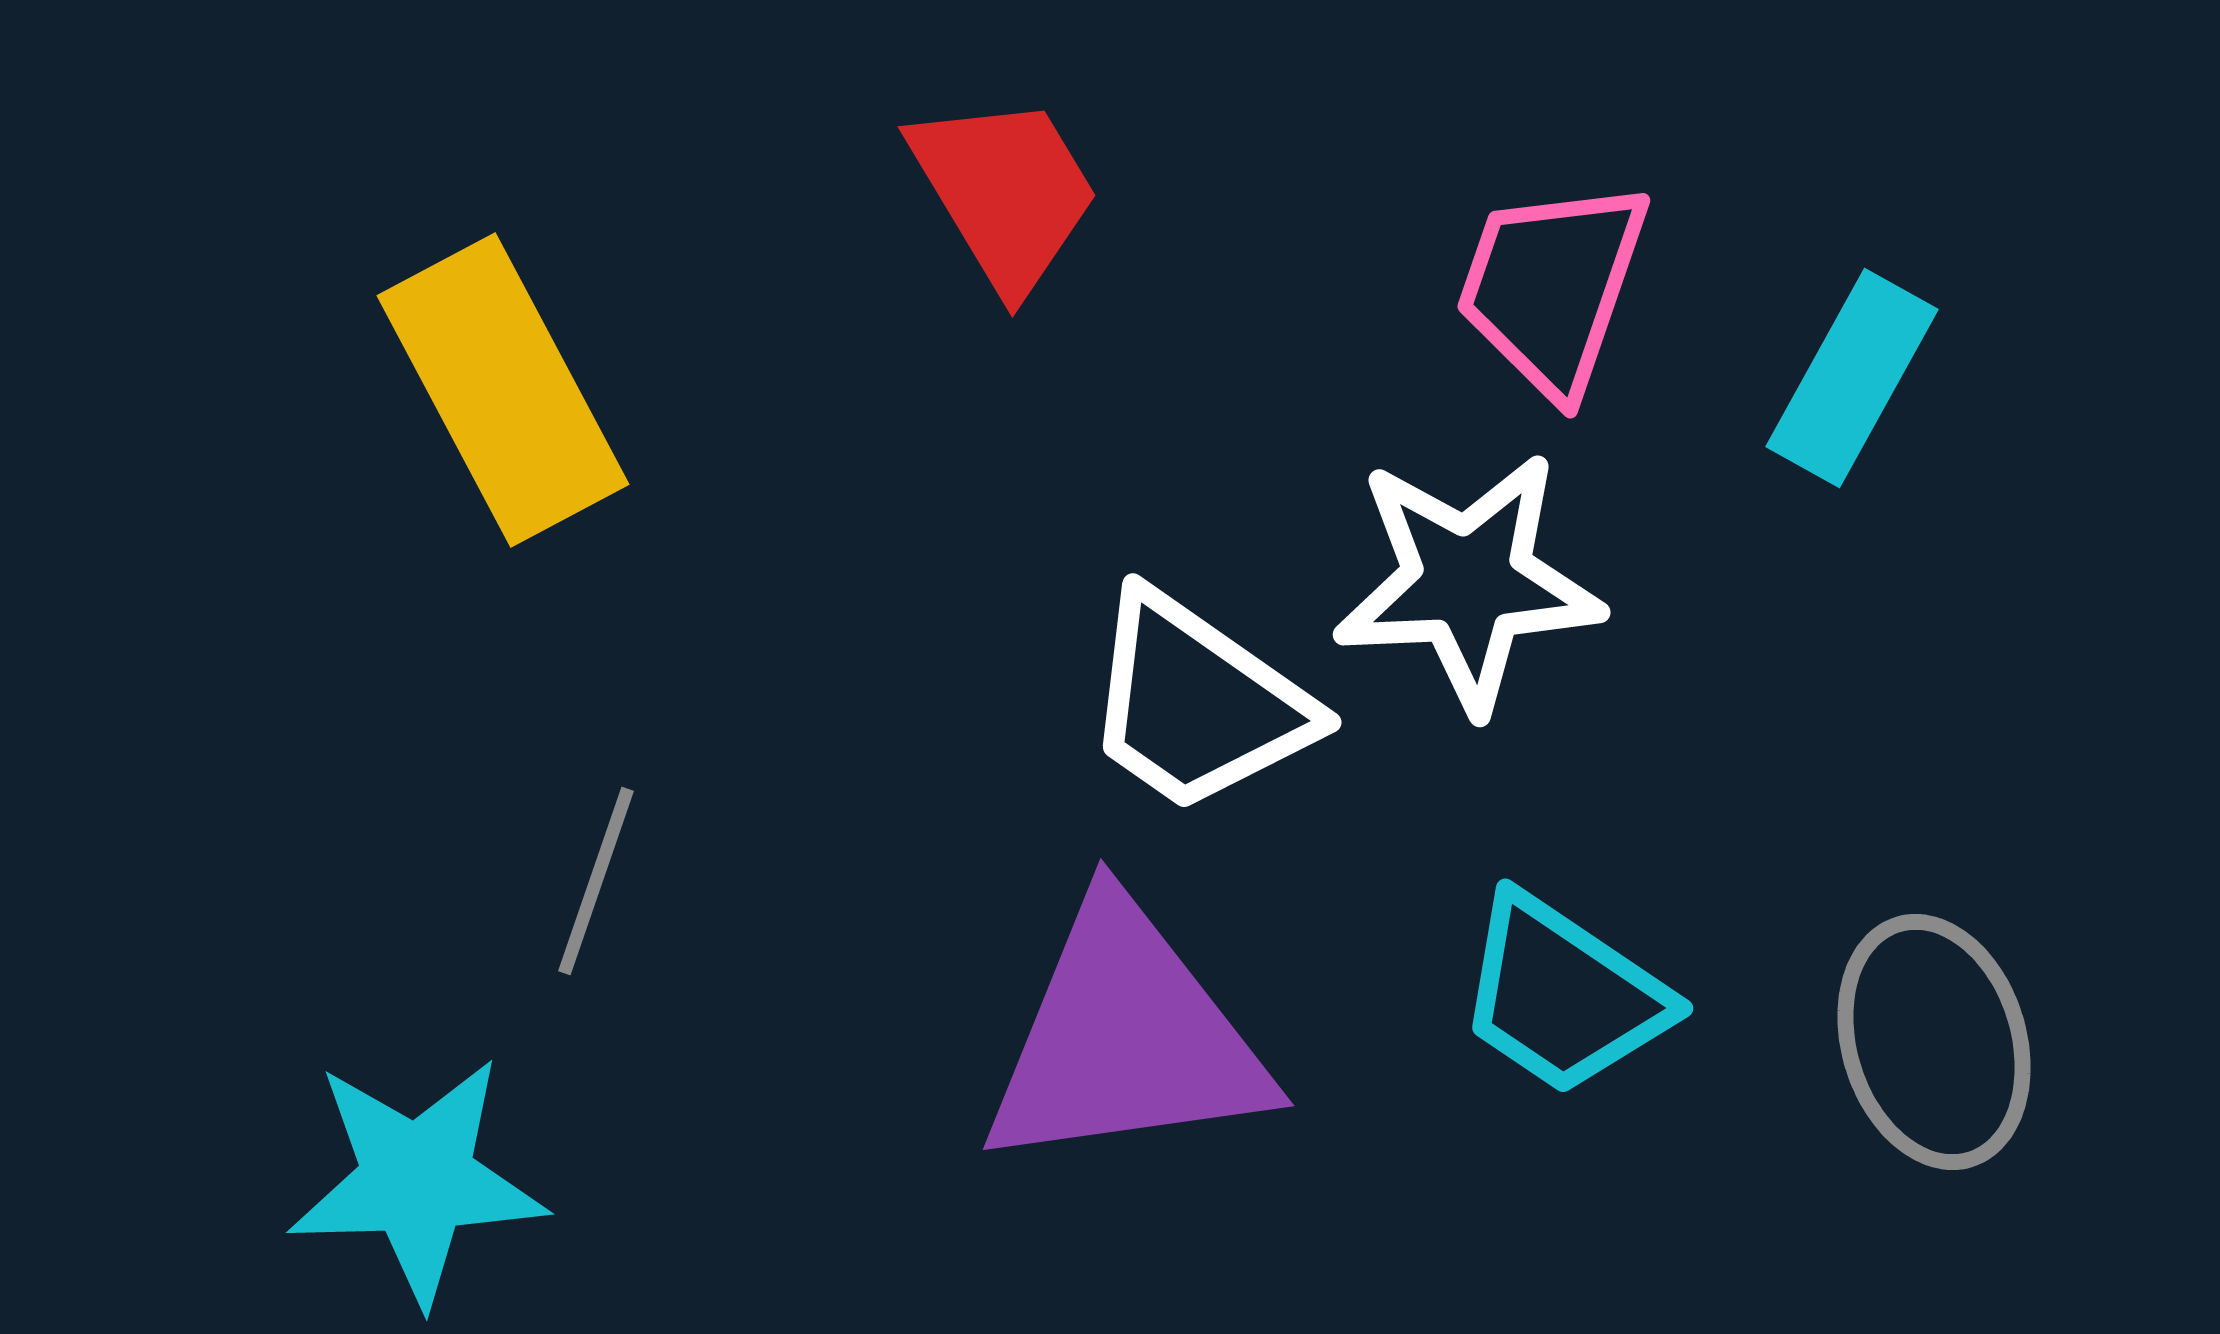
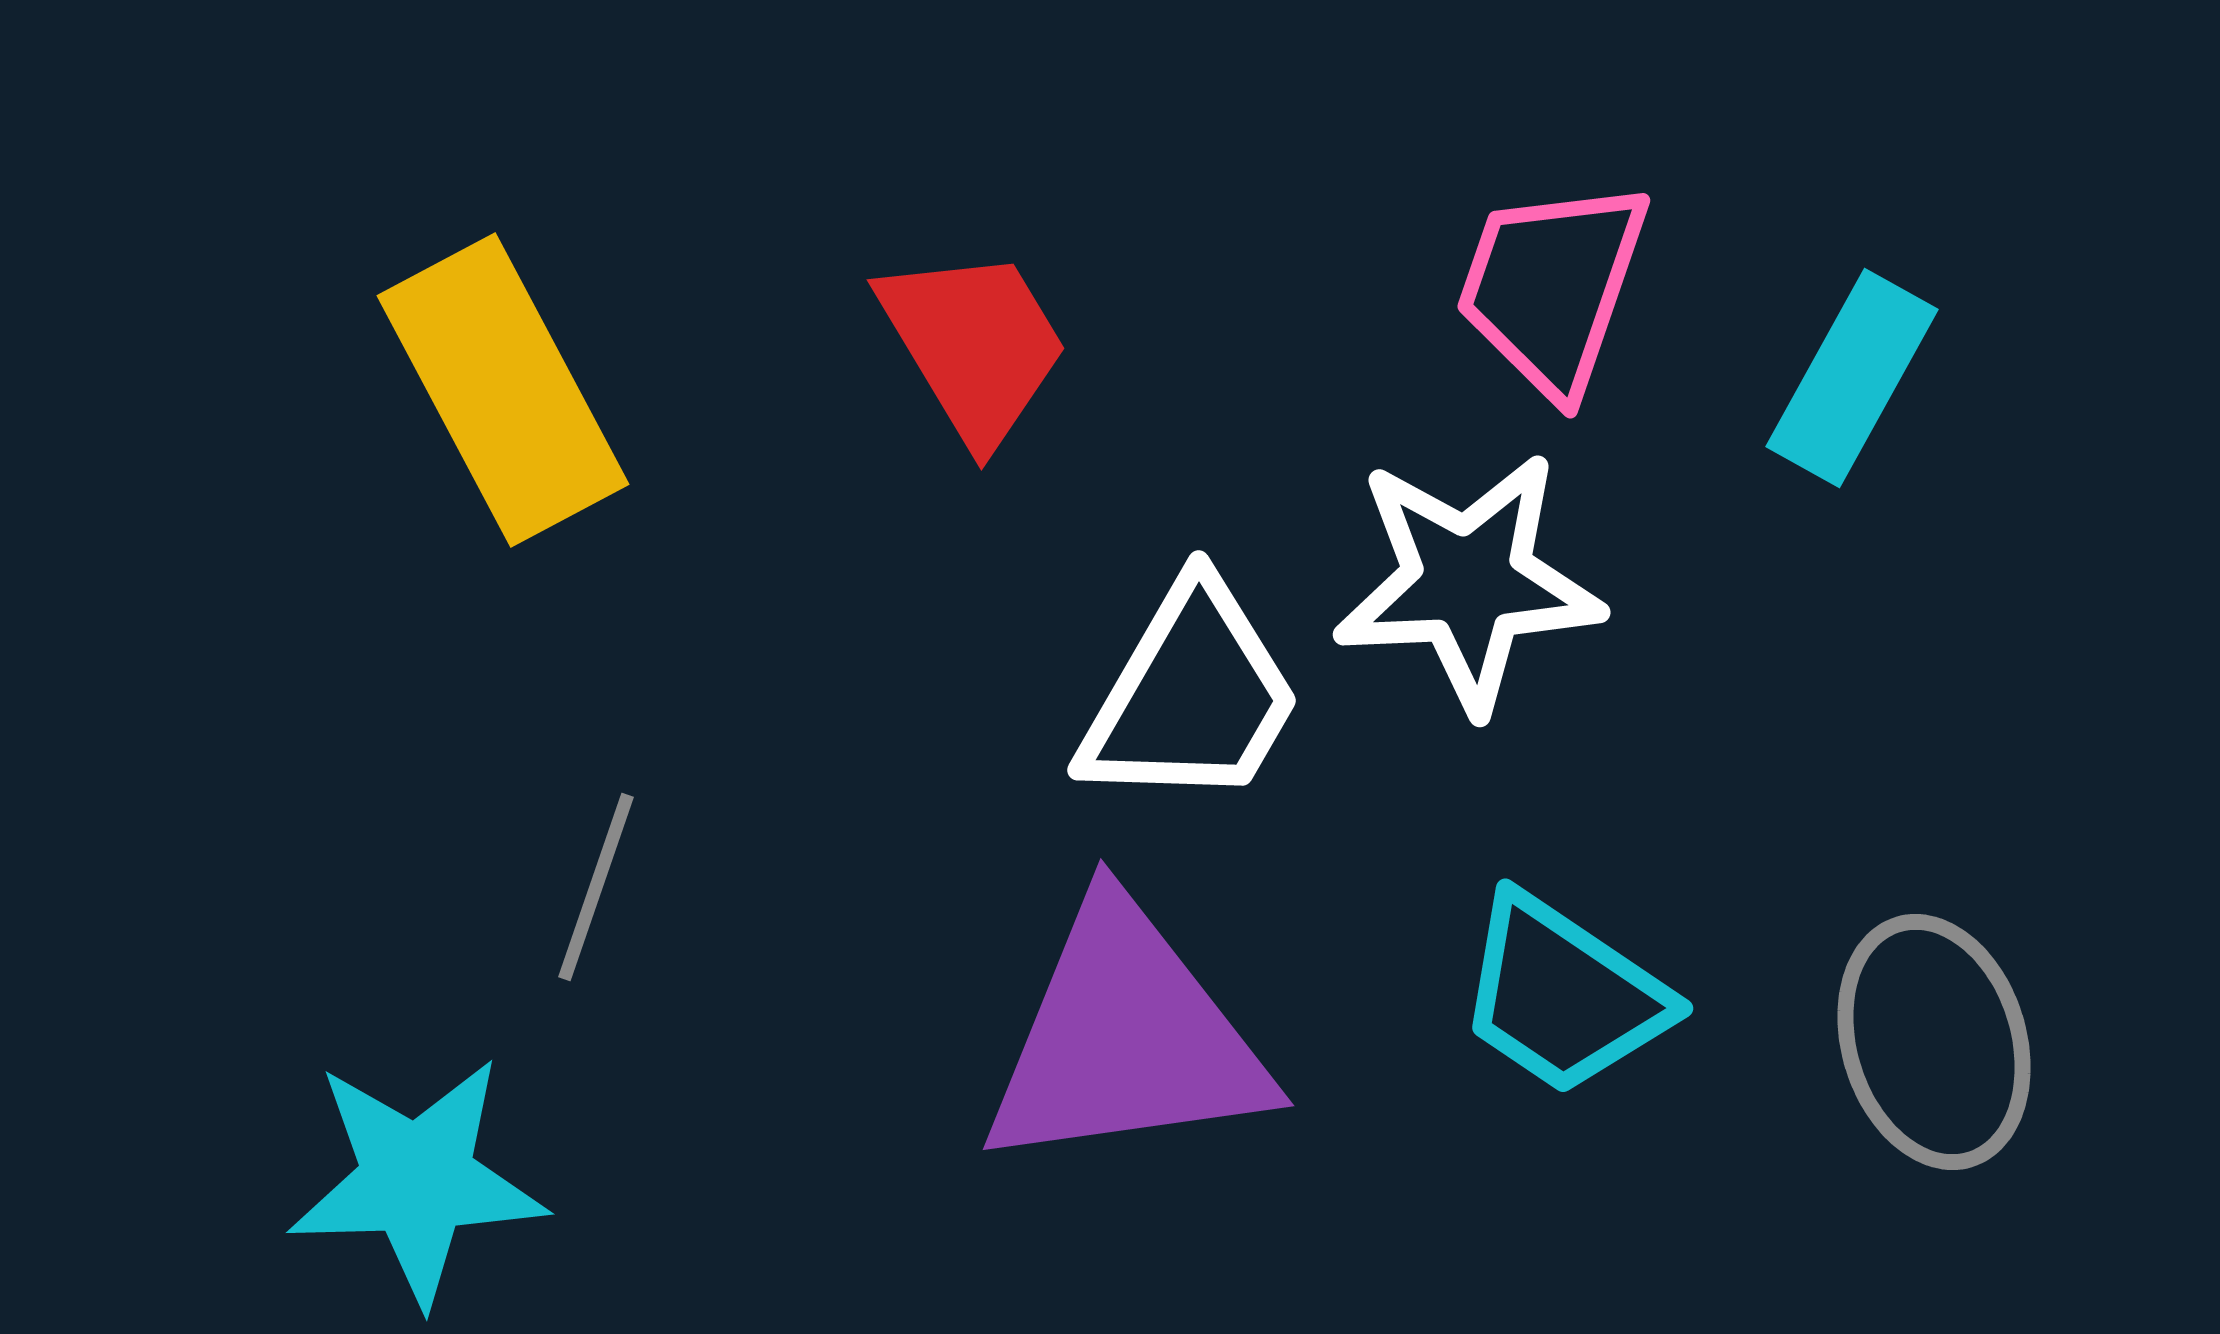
red trapezoid: moved 31 px left, 153 px down
white trapezoid: moved 6 px left, 7 px up; rotated 95 degrees counterclockwise
gray line: moved 6 px down
